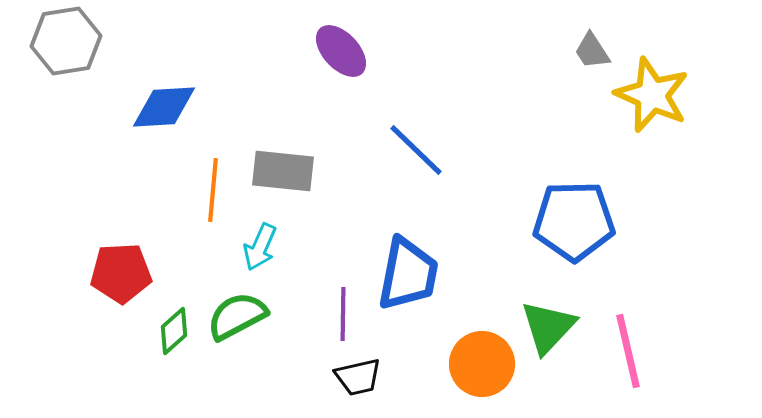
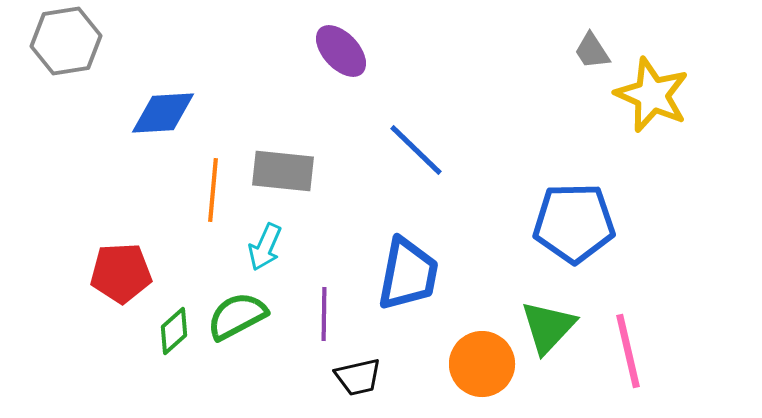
blue diamond: moved 1 px left, 6 px down
blue pentagon: moved 2 px down
cyan arrow: moved 5 px right
purple line: moved 19 px left
